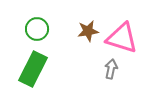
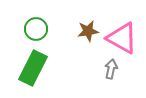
green circle: moved 1 px left
pink triangle: rotated 12 degrees clockwise
green rectangle: moved 1 px up
